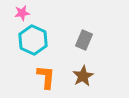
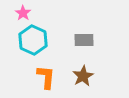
pink star: moved 1 px right; rotated 28 degrees counterclockwise
gray rectangle: rotated 66 degrees clockwise
